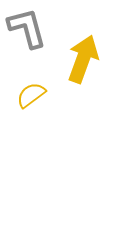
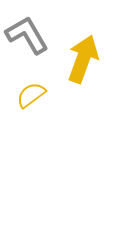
gray L-shape: moved 7 px down; rotated 15 degrees counterclockwise
